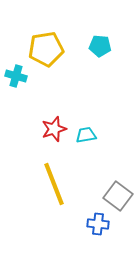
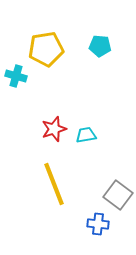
gray square: moved 1 px up
